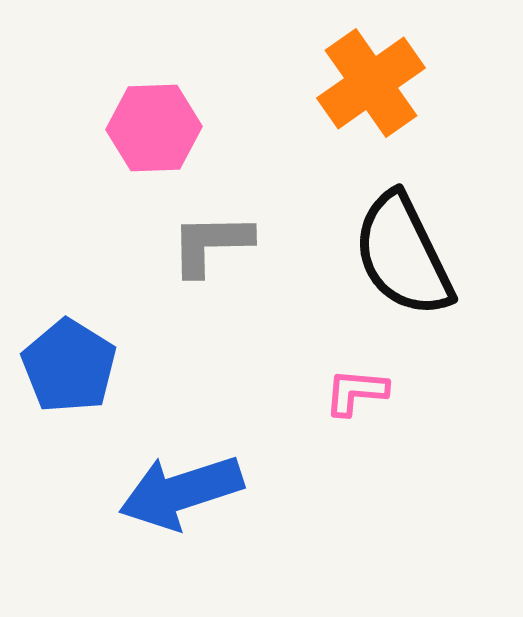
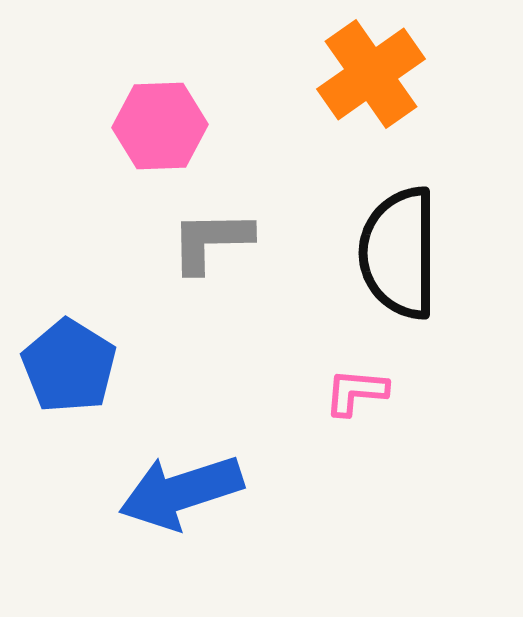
orange cross: moved 9 px up
pink hexagon: moved 6 px right, 2 px up
gray L-shape: moved 3 px up
black semicircle: moved 4 px left, 2 px up; rotated 26 degrees clockwise
